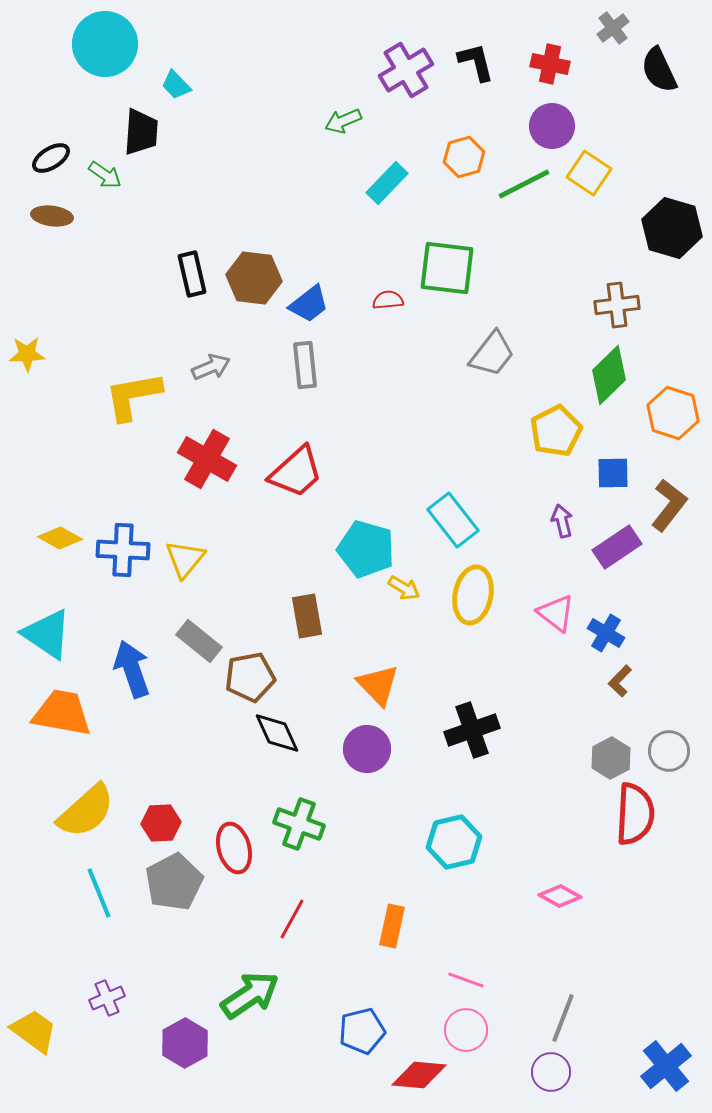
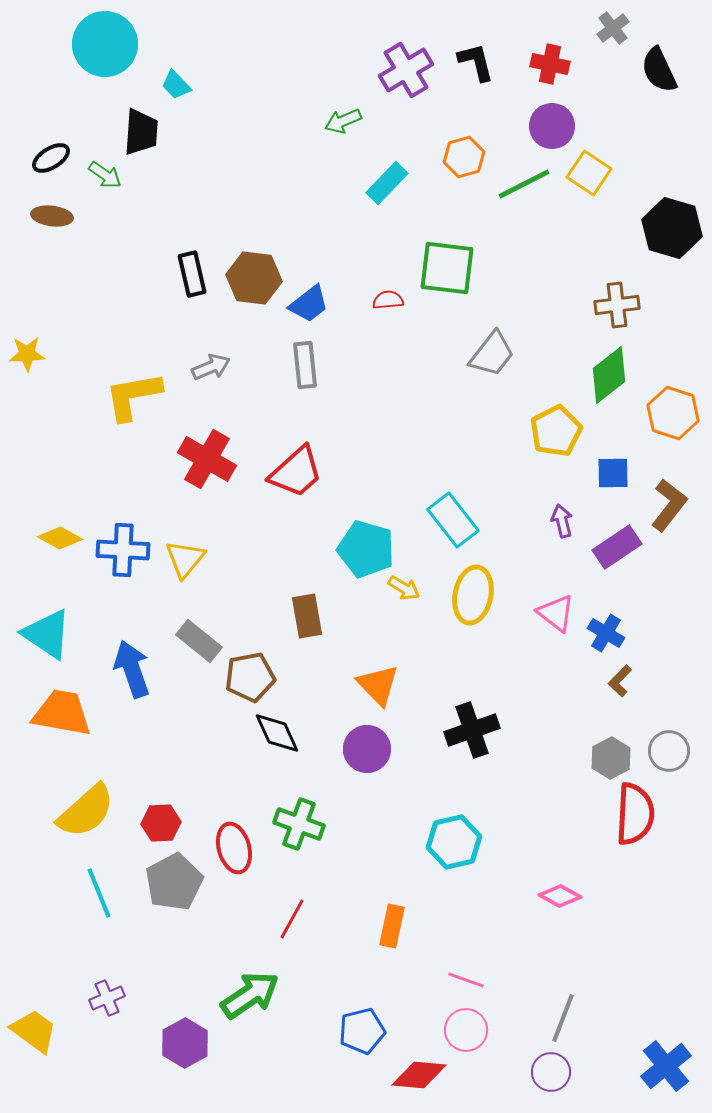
green diamond at (609, 375): rotated 6 degrees clockwise
